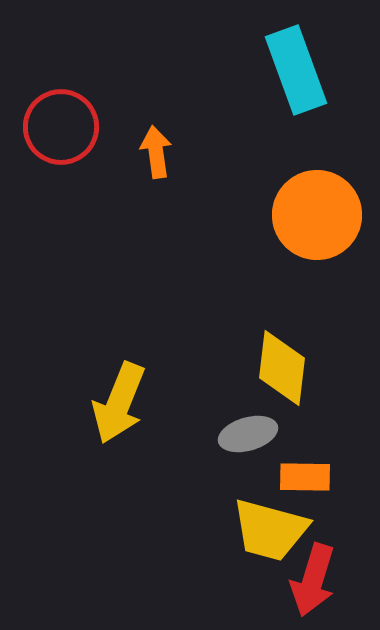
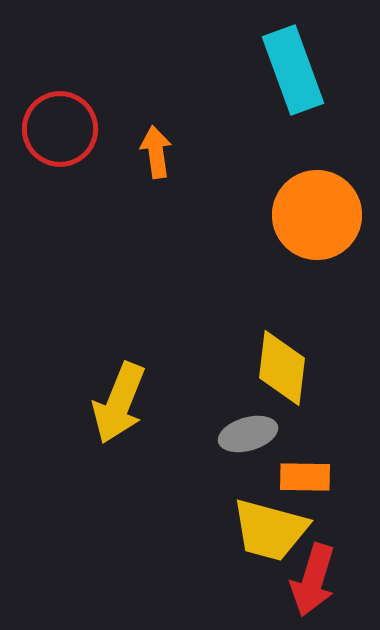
cyan rectangle: moved 3 px left
red circle: moved 1 px left, 2 px down
